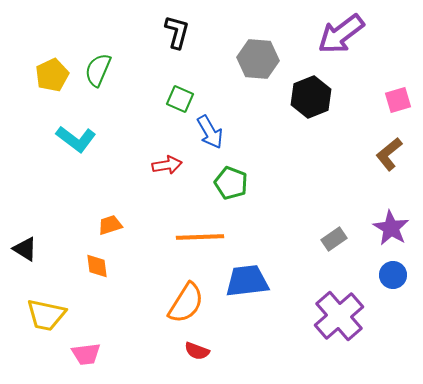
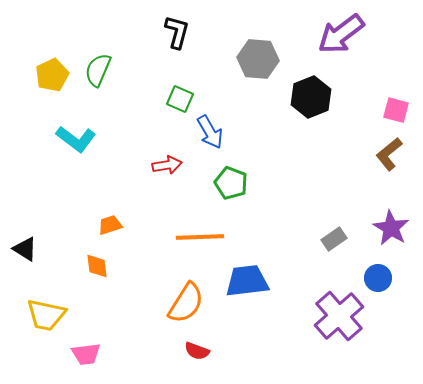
pink square: moved 2 px left, 10 px down; rotated 32 degrees clockwise
blue circle: moved 15 px left, 3 px down
